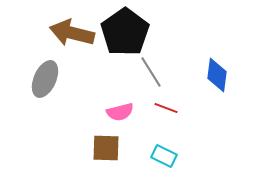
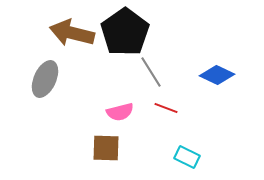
blue diamond: rotated 72 degrees counterclockwise
cyan rectangle: moved 23 px right, 1 px down
